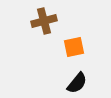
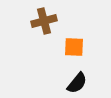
orange square: rotated 15 degrees clockwise
